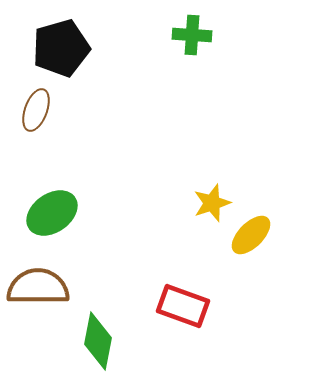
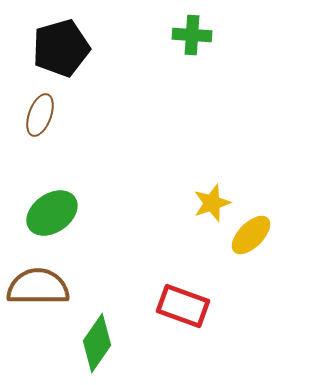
brown ellipse: moved 4 px right, 5 px down
green diamond: moved 1 px left, 2 px down; rotated 24 degrees clockwise
